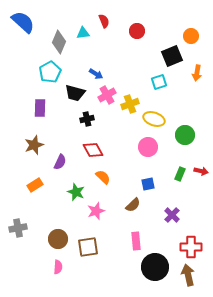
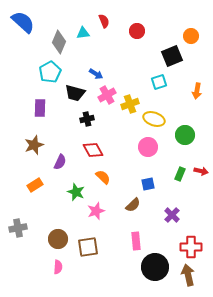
orange arrow: moved 18 px down
